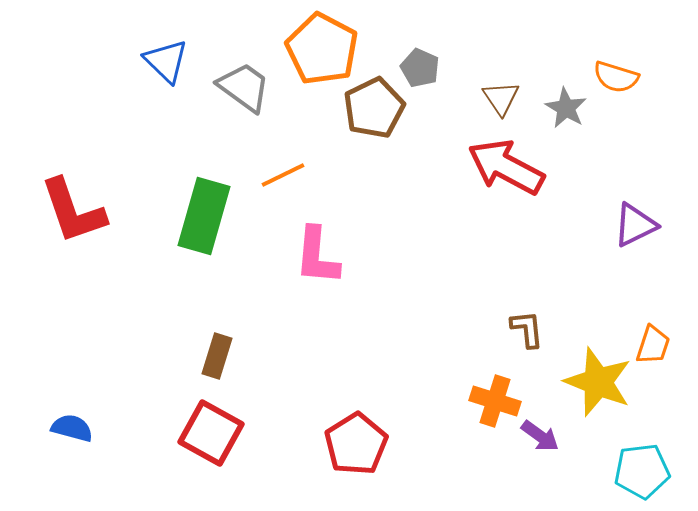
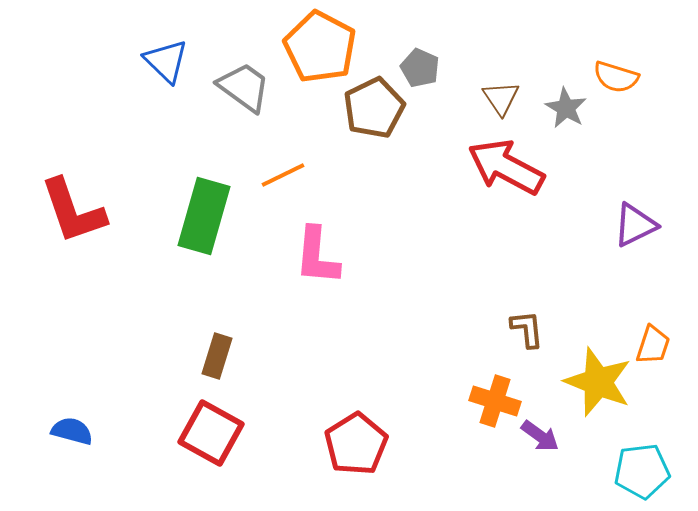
orange pentagon: moved 2 px left, 2 px up
blue semicircle: moved 3 px down
